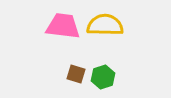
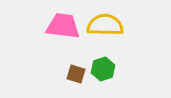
green hexagon: moved 8 px up
